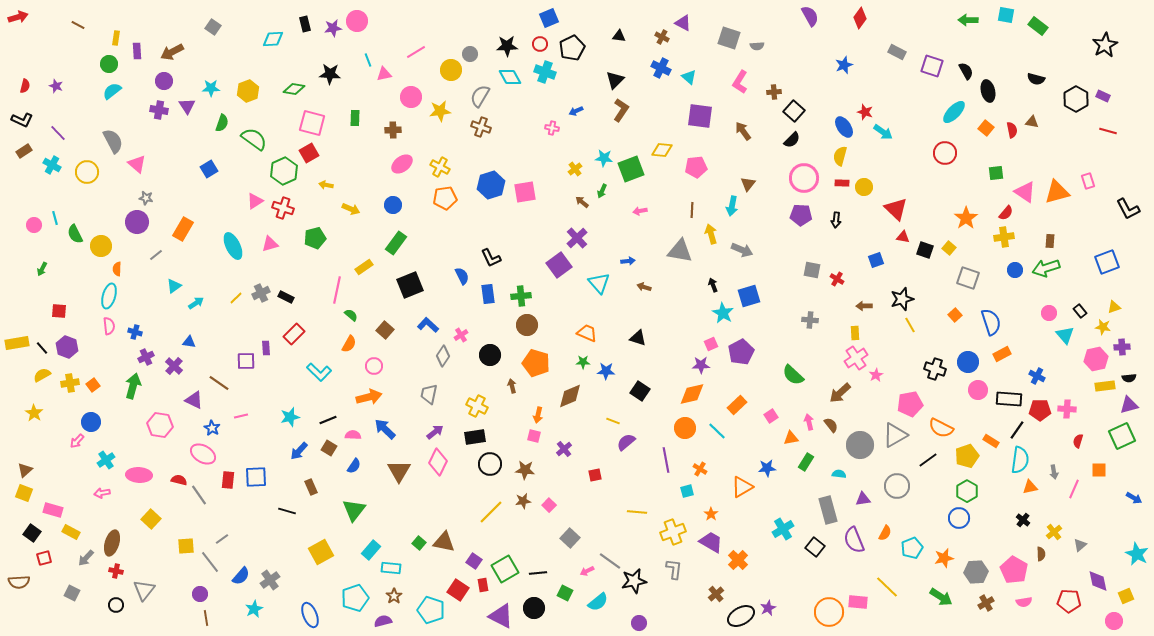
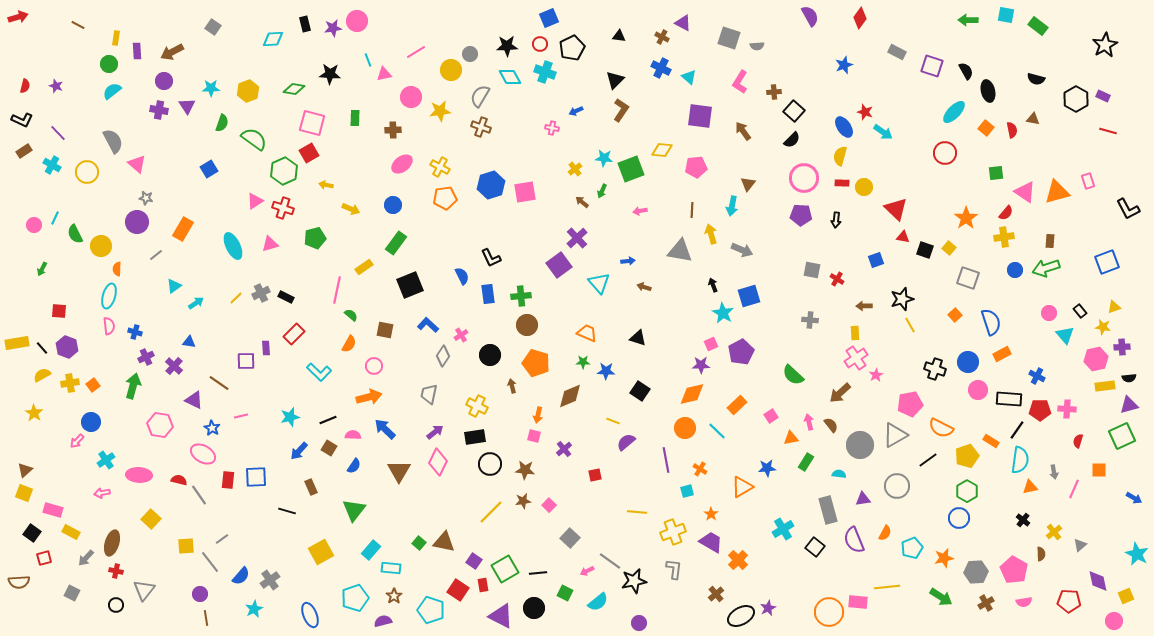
brown triangle at (1032, 122): moved 1 px right, 3 px up
cyan line at (55, 218): rotated 40 degrees clockwise
brown square at (385, 330): rotated 30 degrees counterclockwise
yellow line at (887, 587): rotated 50 degrees counterclockwise
